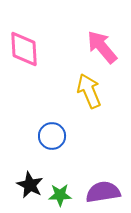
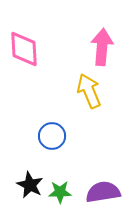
pink arrow: rotated 45 degrees clockwise
green star: moved 3 px up
